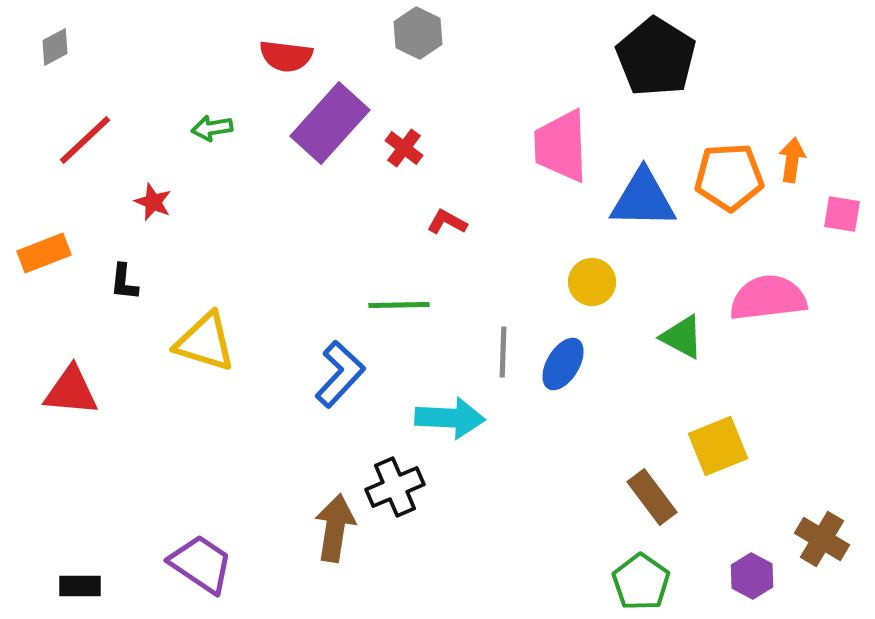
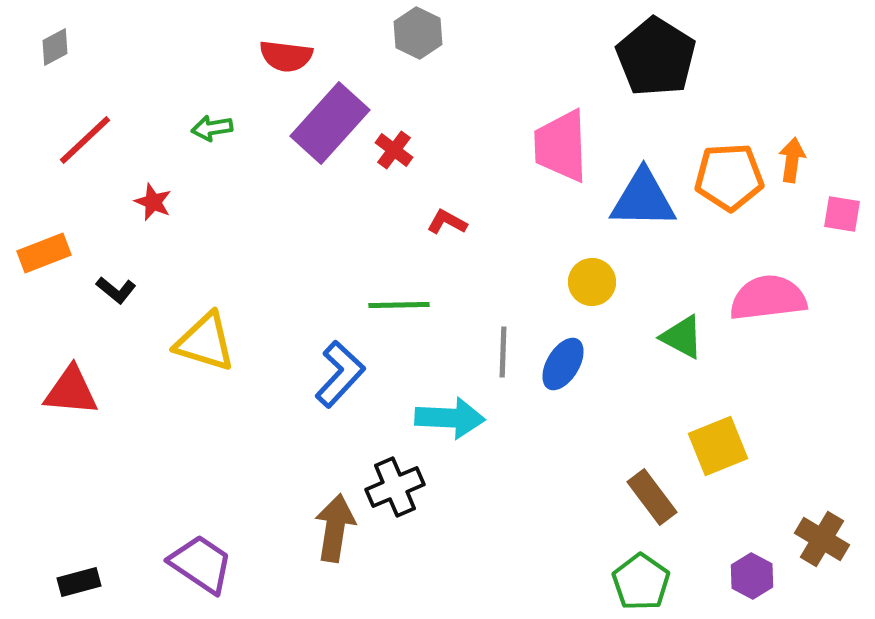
red cross: moved 10 px left, 2 px down
black L-shape: moved 8 px left, 8 px down; rotated 57 degrees counterclockwise
black rectangle: moved 1 px left, 4 px up; rotated 15 degrees counterclockwise
